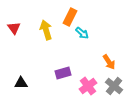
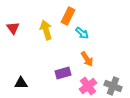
orange rectangle: moved 2 px left, 1 px up
red triangle: moved 1 px left
orange arrow: moved 22 px left, 3 px up
gray cross: moved 1 px left; rotated 18 degrees counterclockwise
